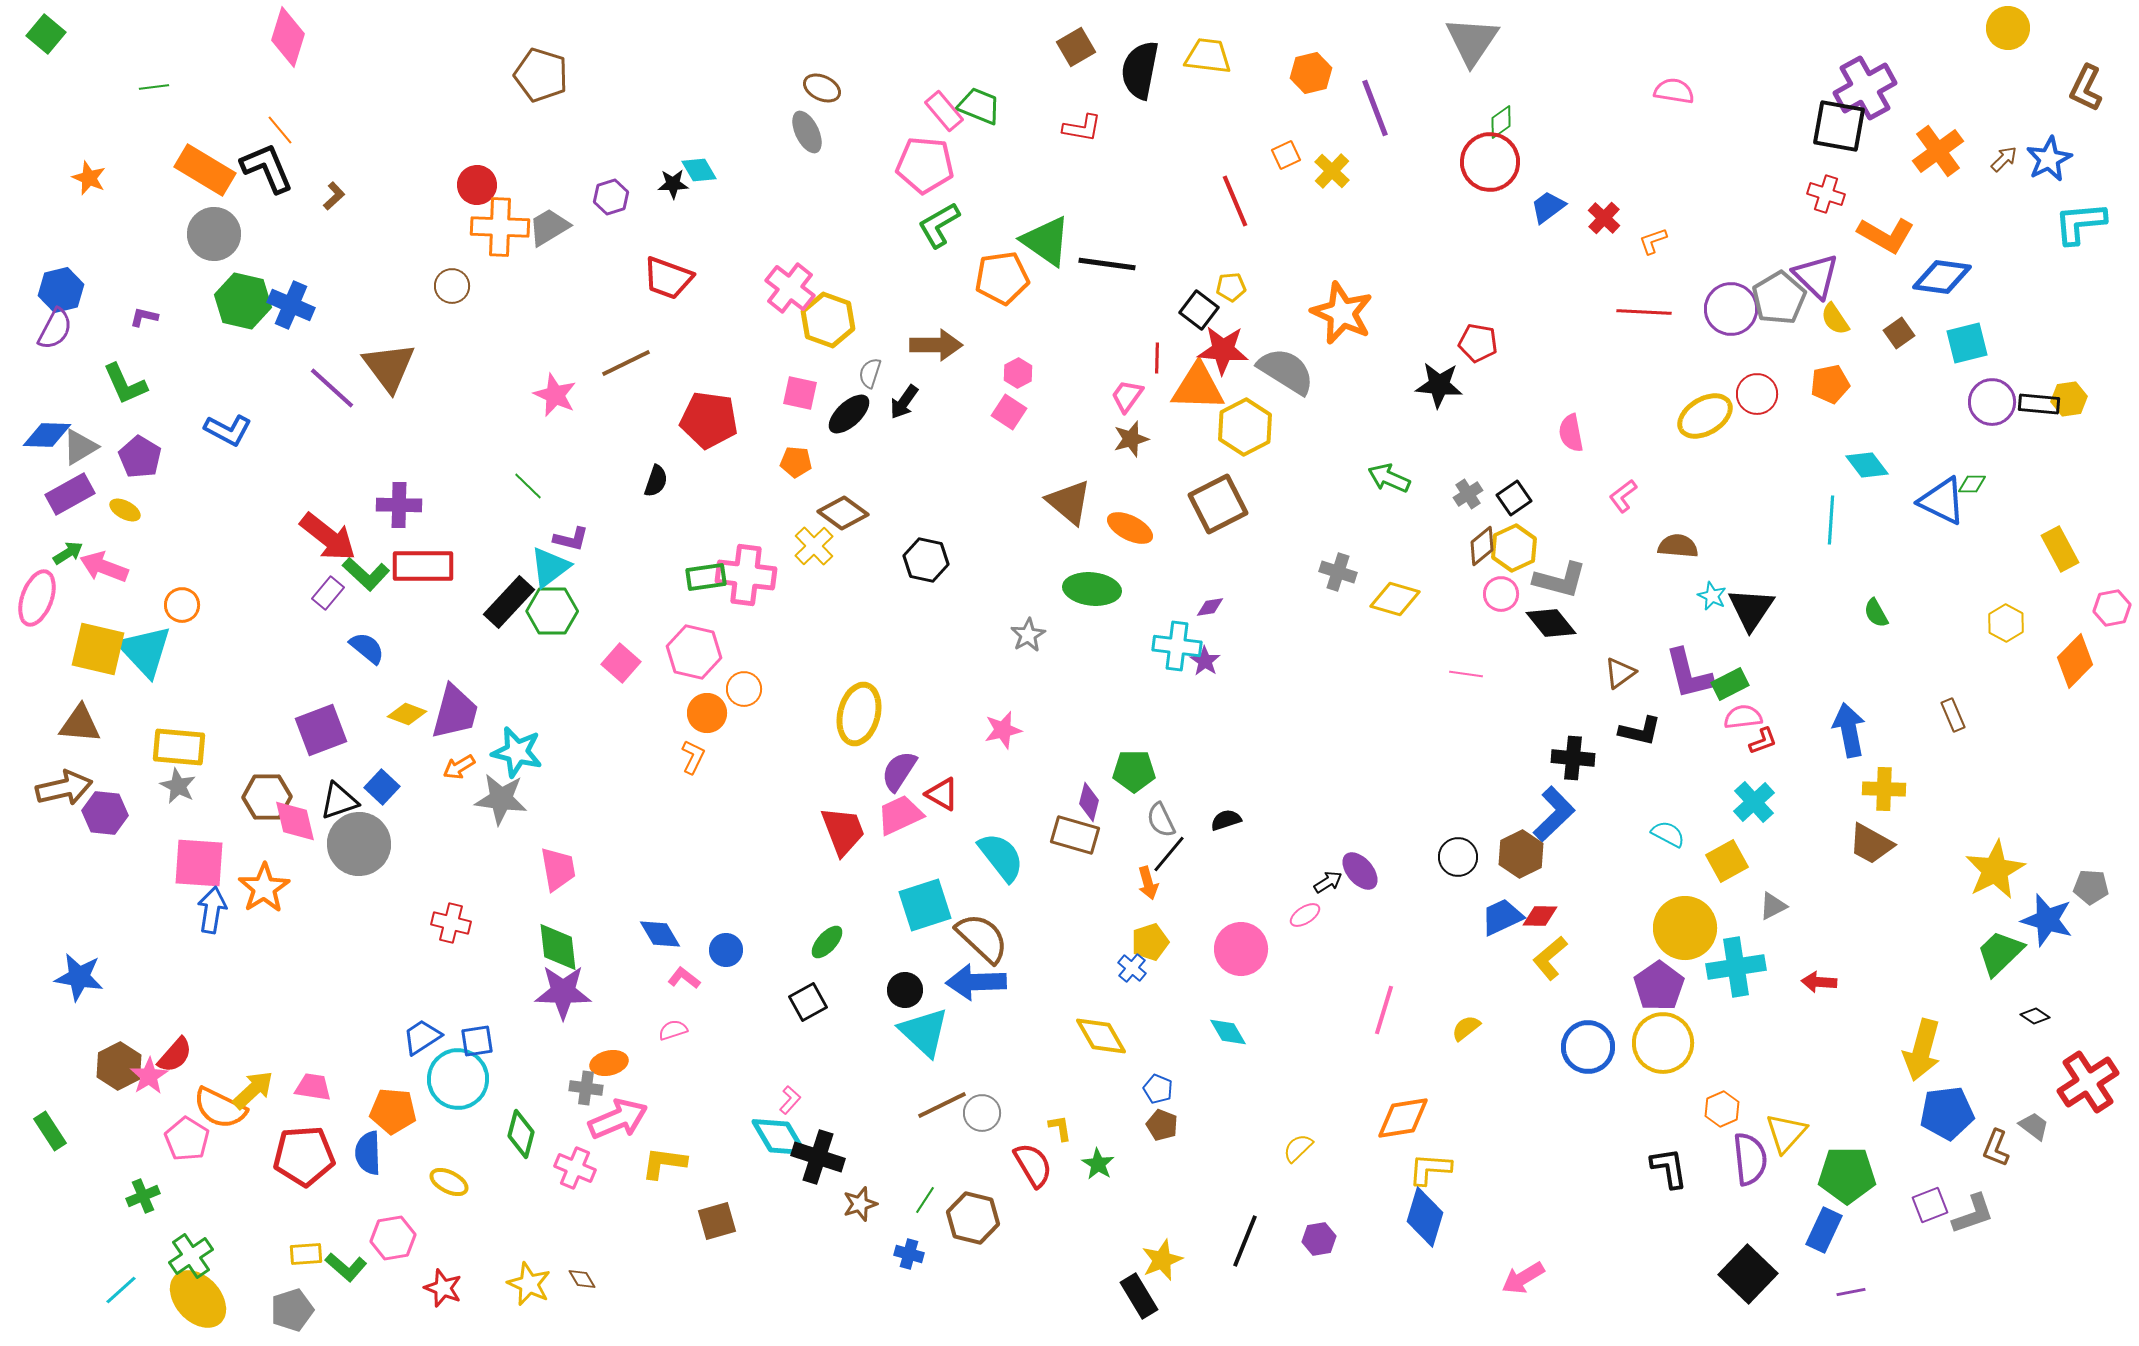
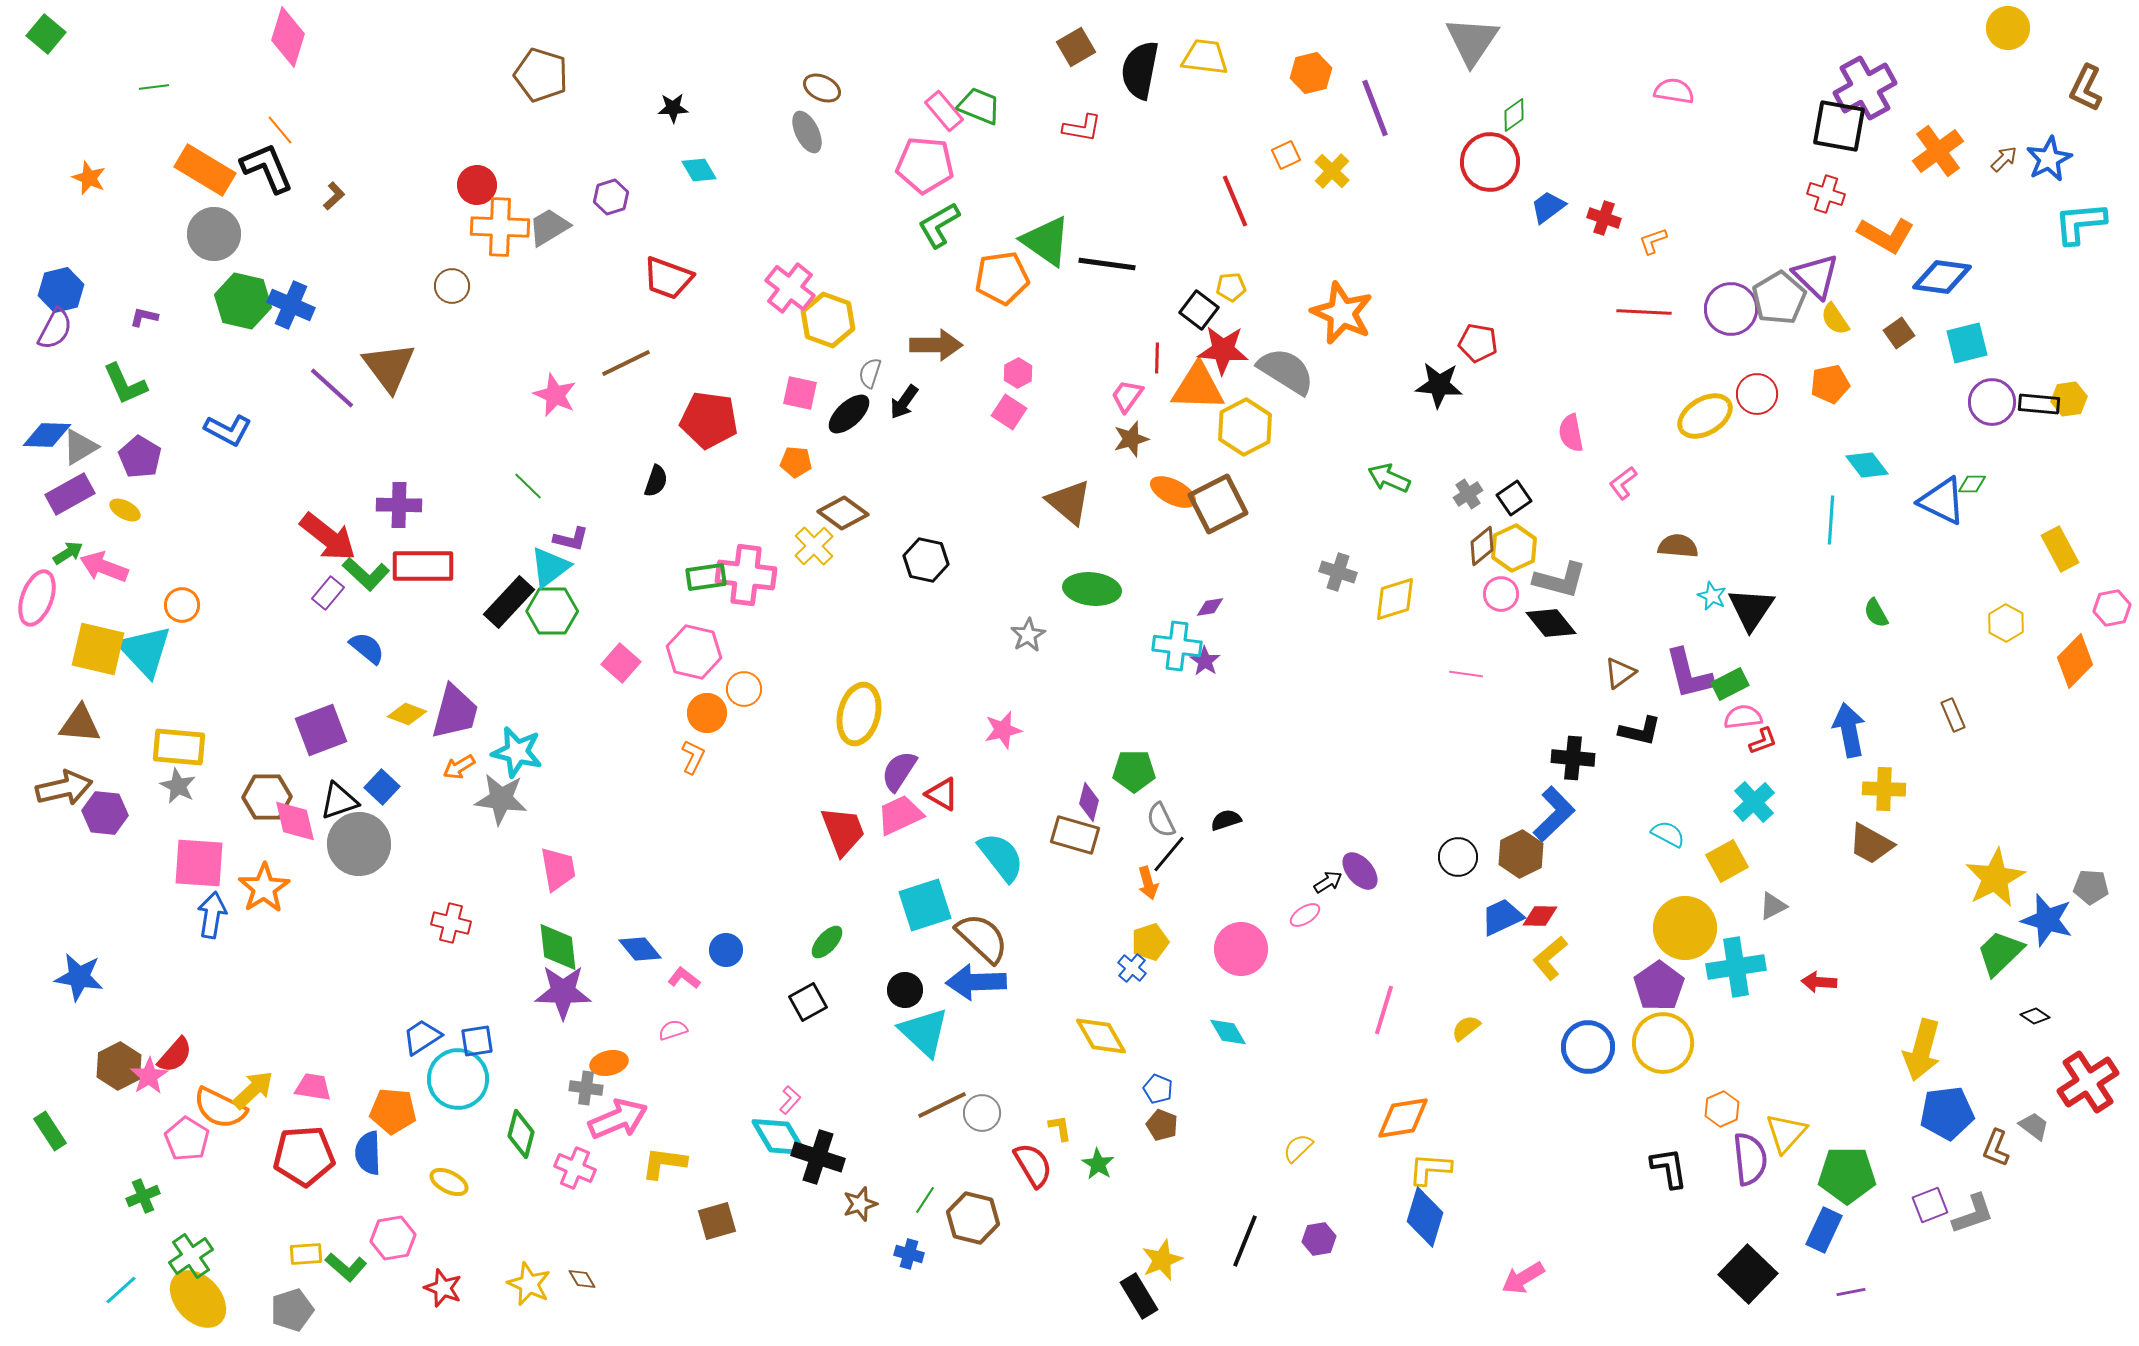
yellow trapezoid at (1208, 56): moved 3 px left, 1 px down
green diamond at (1501, 122): moved 13 px right, 7 px up
black star at (673, 184): moved 76 px up
red cross at (1604, 218): rotated 24 degrees counterclockwise
pink L-shape at (1623, 496): moved 13 px up
orange ellipse at (1130, 528): moved 43 px right, 36 px up
yellow diamond at (1395, 599): rotated 33 degrees counterclockwise
yellow star at (1995, 870): moved 8 px down
blue arrow at (212, 910): moved 5 px down
blue diamond at (660, 934): moved 20 px left, 15 px down; rotated 9 degrees counterclockwise
